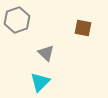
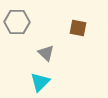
gray hexagon: moved 2 px down; rotated 20 degrees clockwise
brown square: moved 5 px left
